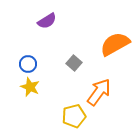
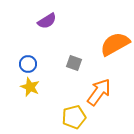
gray square: rotated 21 degrees counterclockwise
yellow pentagon: moved 1 px down
